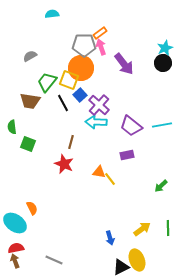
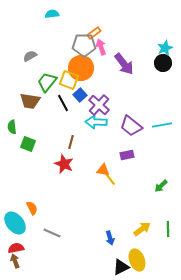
orange rectangle: moved 6 px left
orange triangle: moved 4 px right, 2 px up
cyan ellipse: rotated 15 degrees clockwise
green line: moved 1 px down
gray line: moved 2 px left, 27 px up
